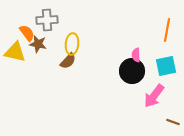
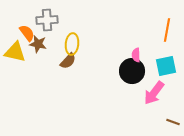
pink arrow: moved 3 px up
